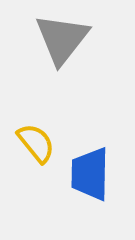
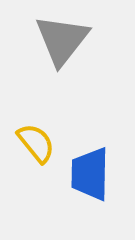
gray triangle: moved 1 px down
